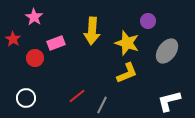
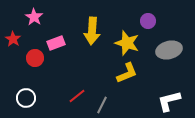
gray ellipse: moved 2 px right, 1 px up; rotated 40 degrees clockwise
